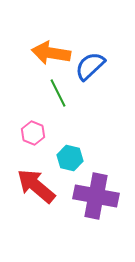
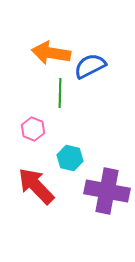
blue semicircle: rotated 16 degrees clockwise
green line: moved 2 px right; rotated 28 degrees clockwise
pink hexagon: moved 4 px up
red arrow: rotated 6 degrees clockwise
purple cross: moved 11 px right, 5 px up
